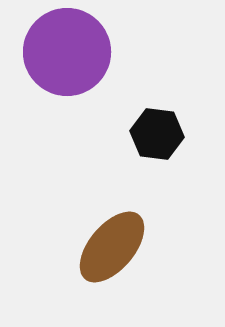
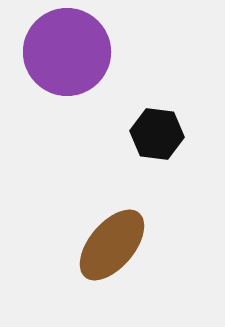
brown ellipse: moved 2 px up
